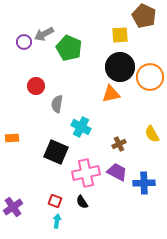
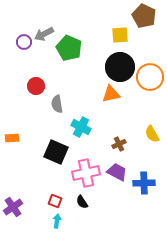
gray semicircle: rotated 18 degrees counterclockwise
